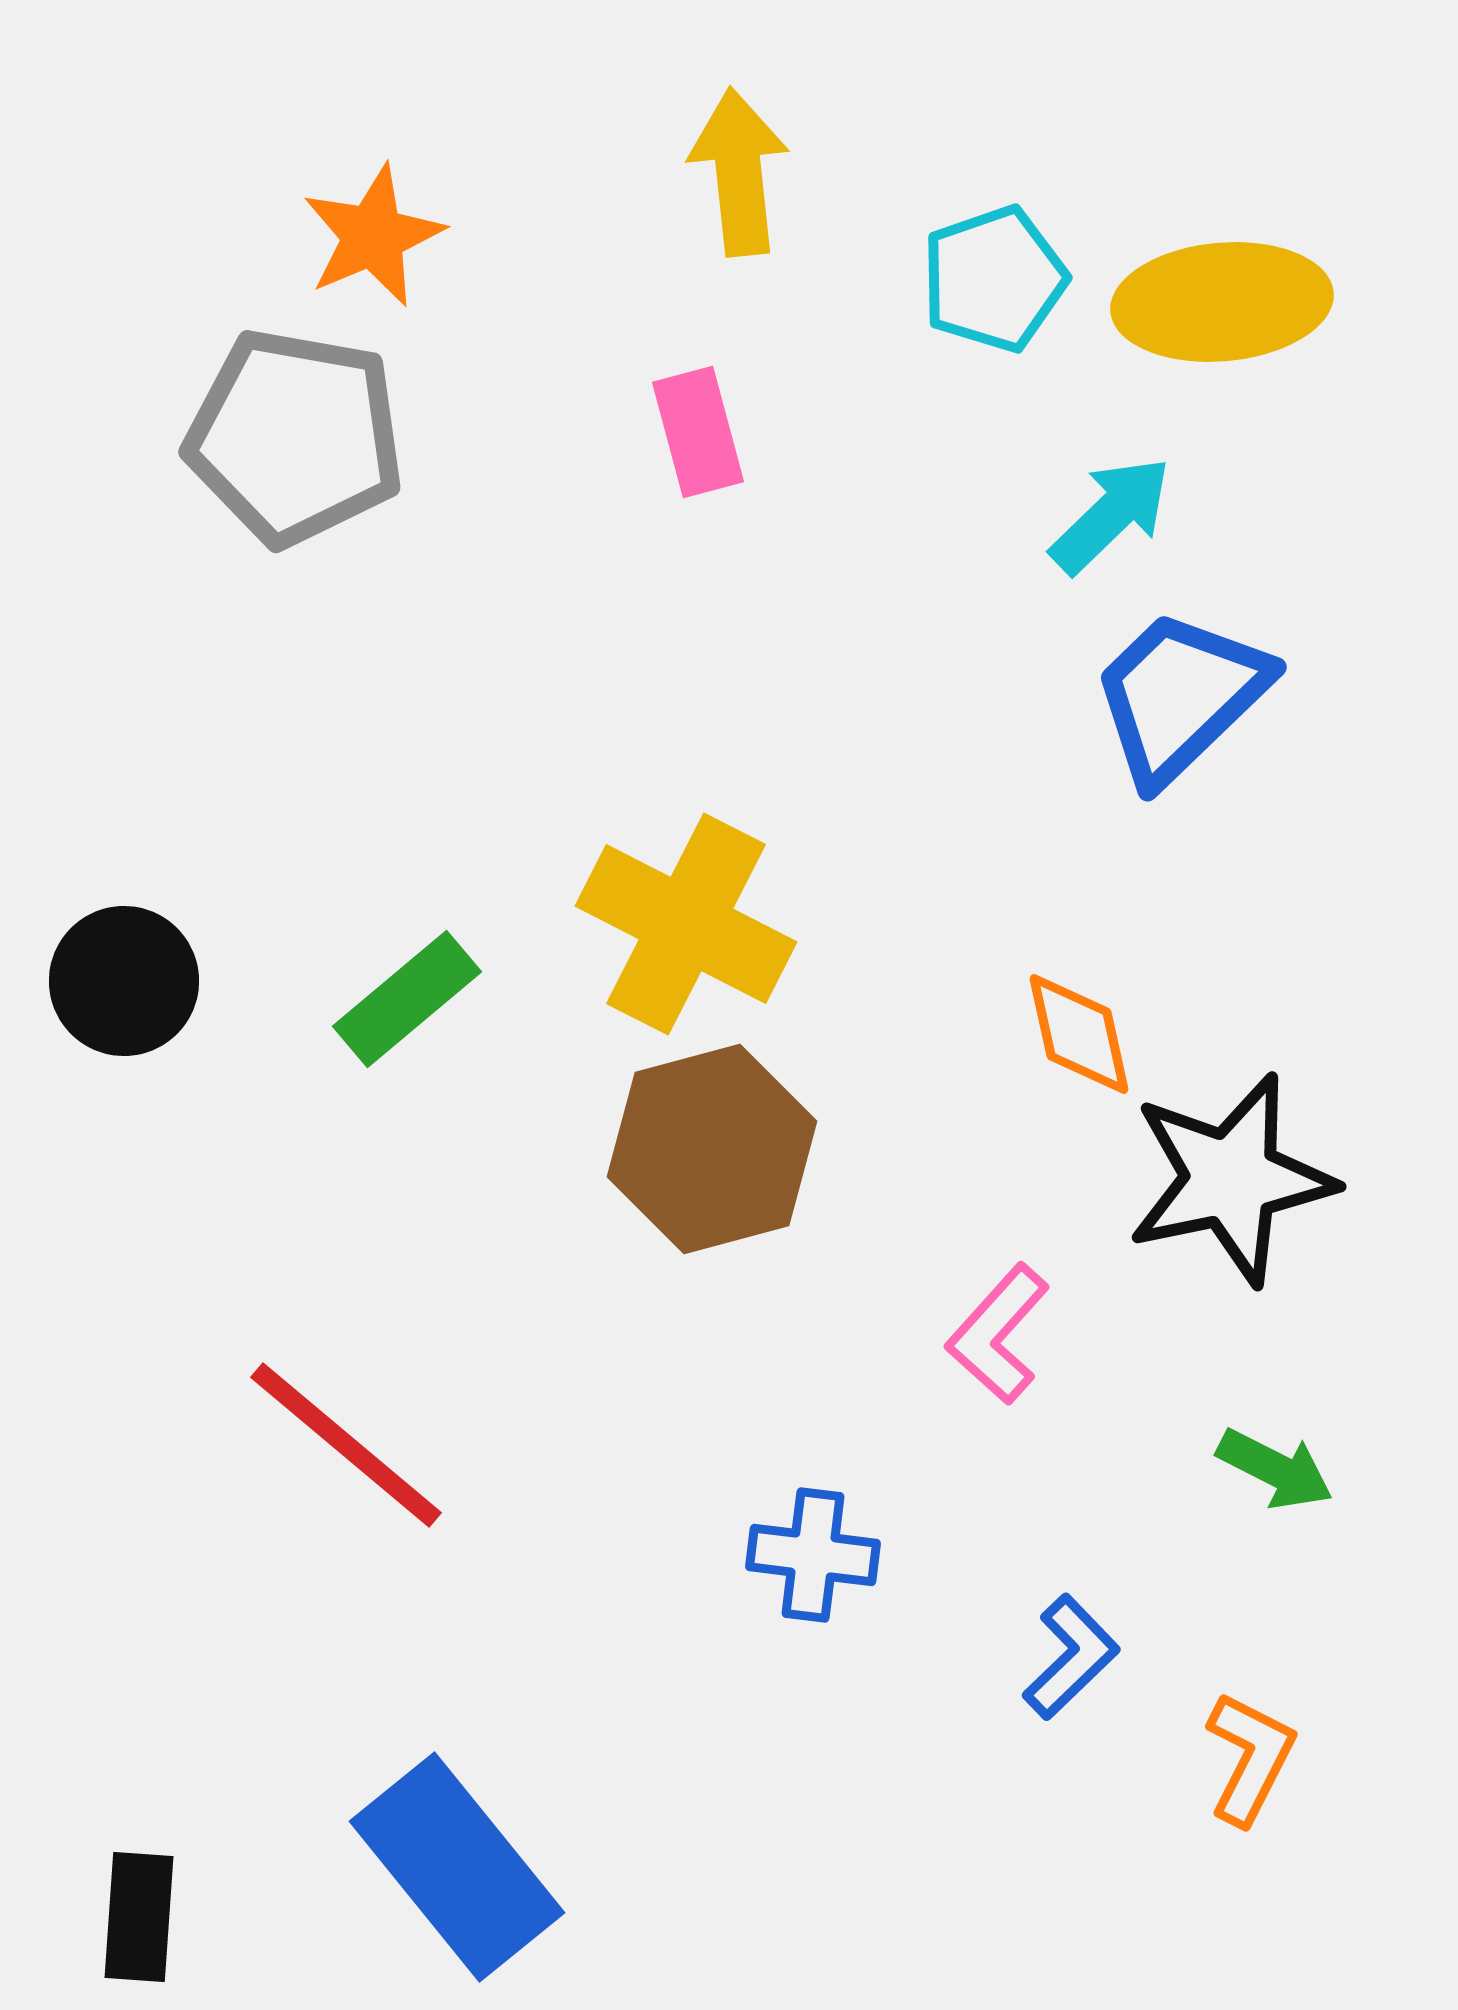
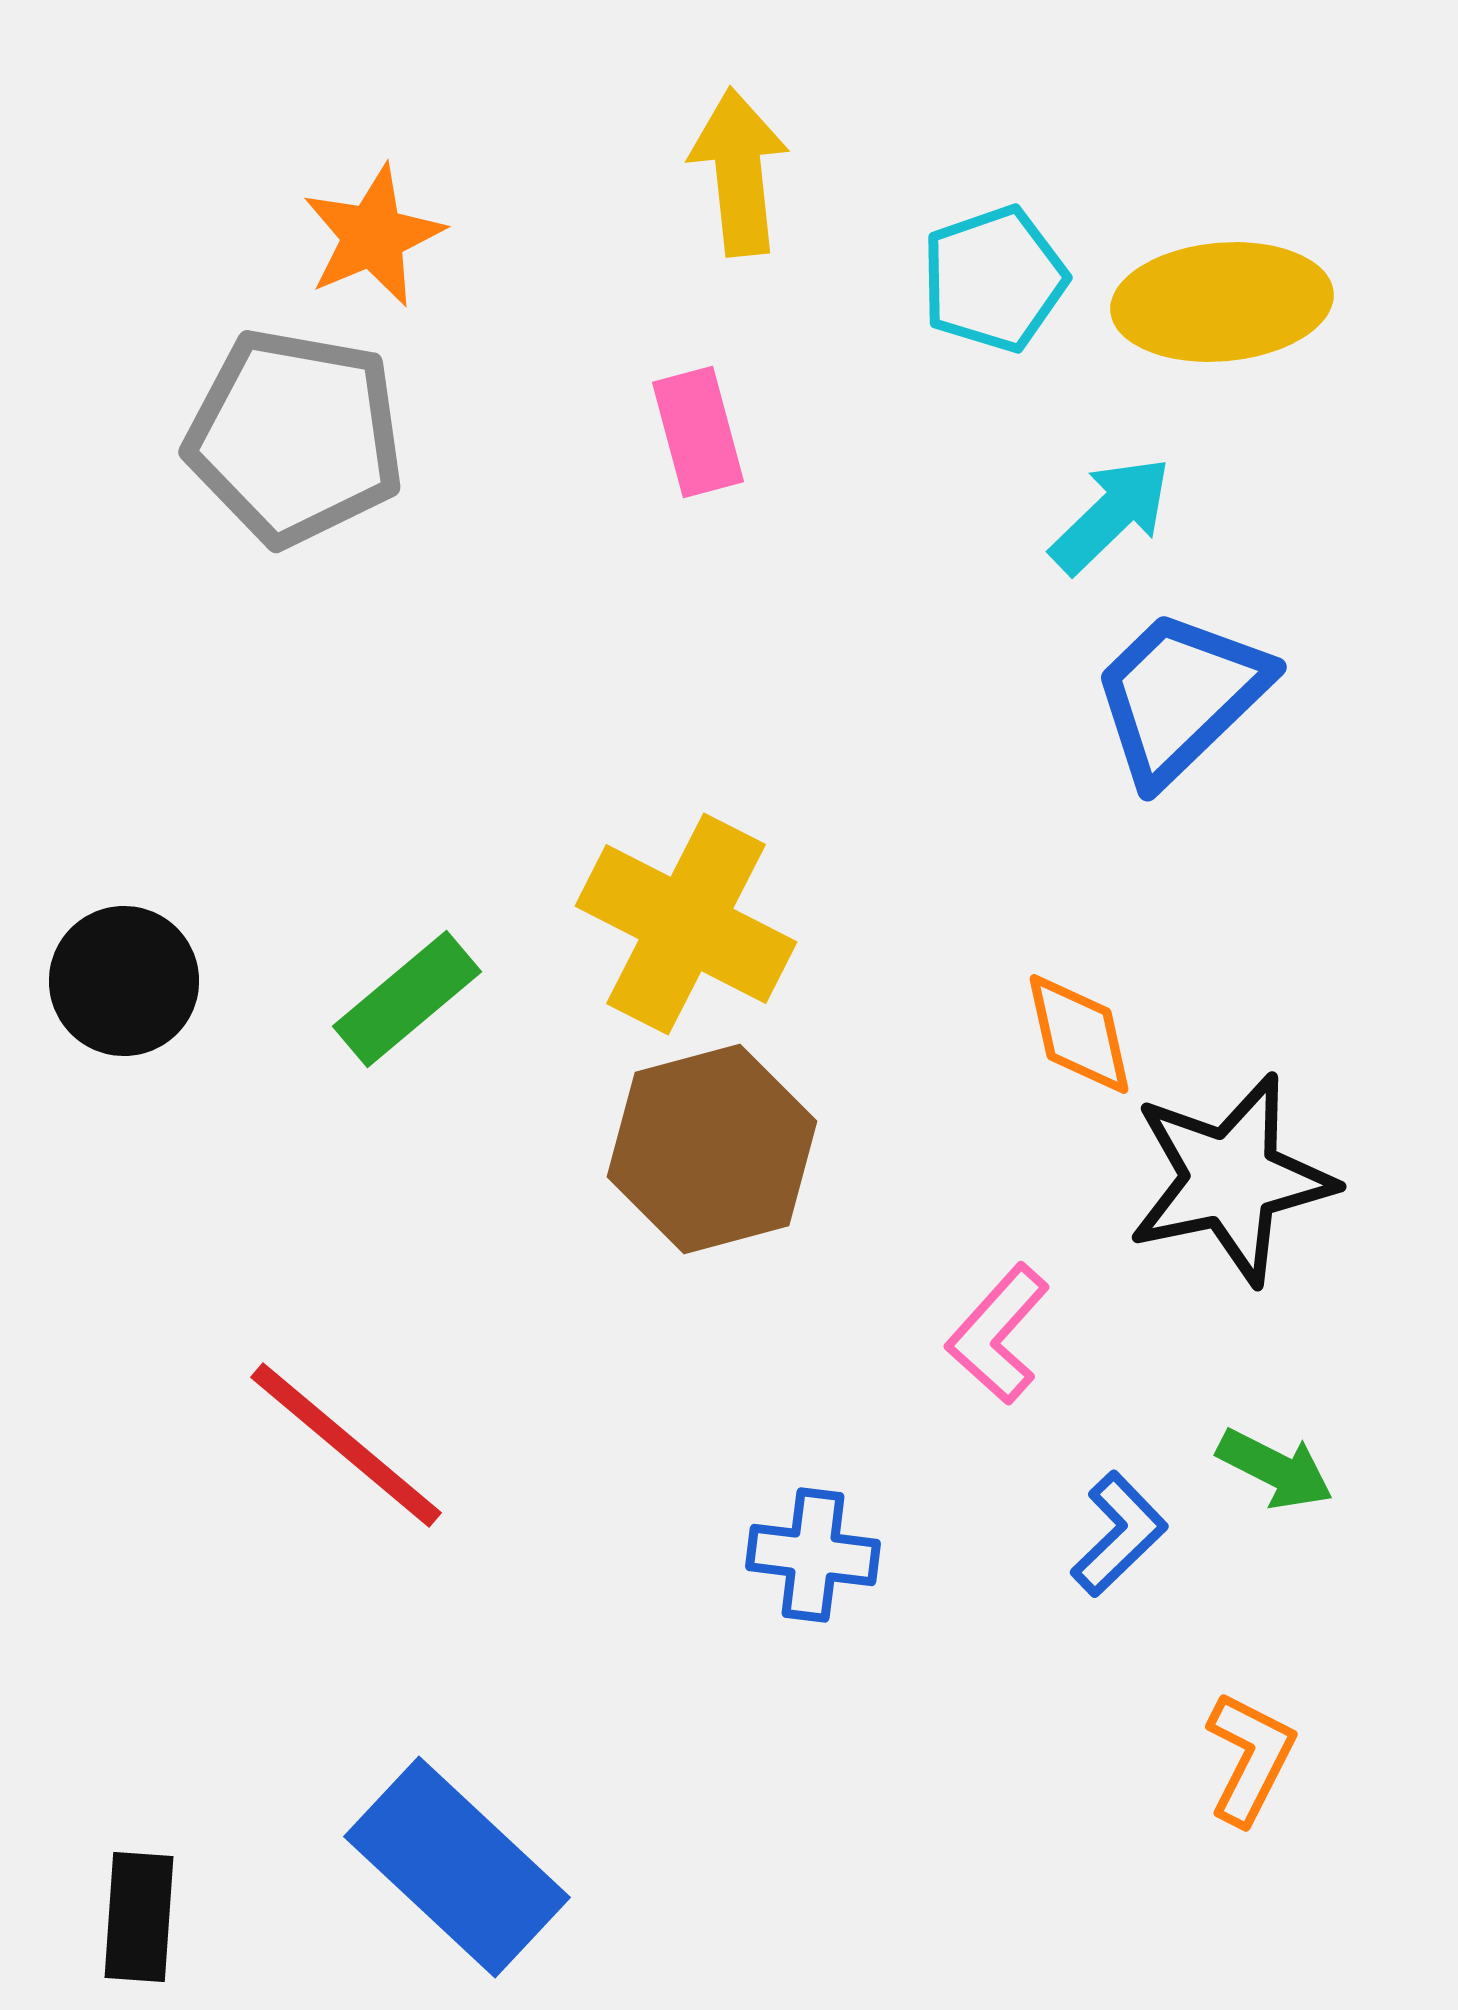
blue L-shape: moved 48 px right, 123 px up
blue rectangle: rotated 8 degrees counterclockwise
